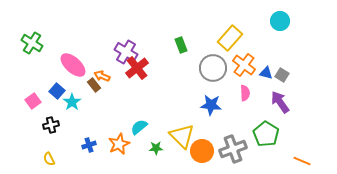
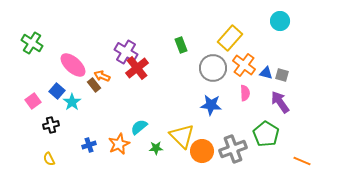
gray square: rotated 16 degrees counterclockwise
